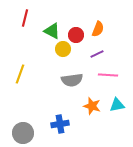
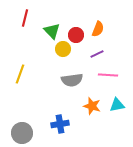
green triangle: rotated 18 degrees clockwise
gray circle: moved 1 px left
